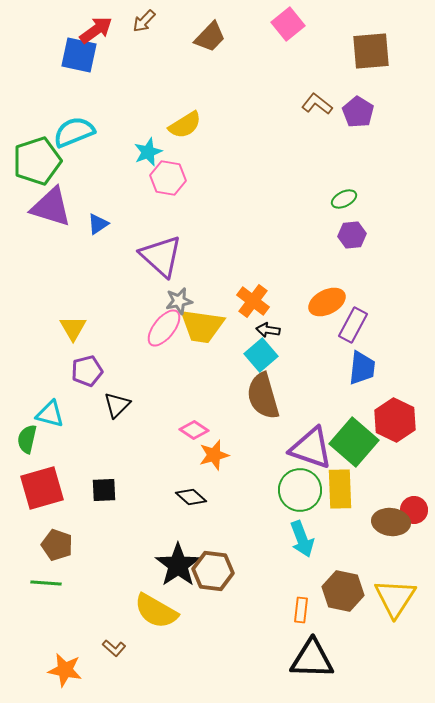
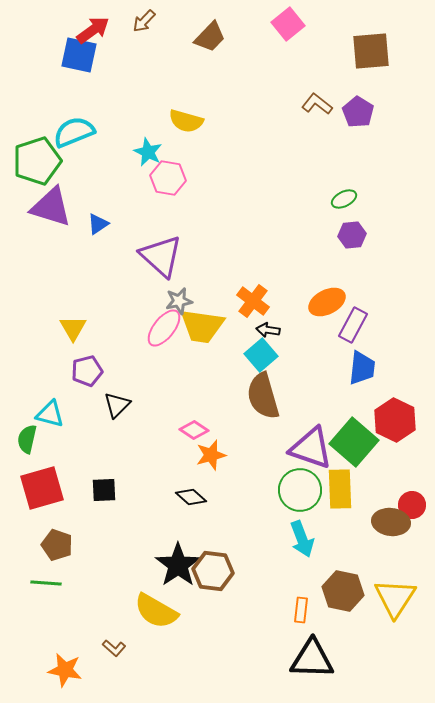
red arrow at (96, 30): moved 3 px left
yellow semicircle at (185, 125): moved 1 px right, 4 px up; rotated 48 degrees clockwise
cyan star at (148, 152): rotated 24 degrees counterclockwise
orange star at (214, 455): moved 3 px left
red circle at (414, 510): moved 2 px left, 5 px up
